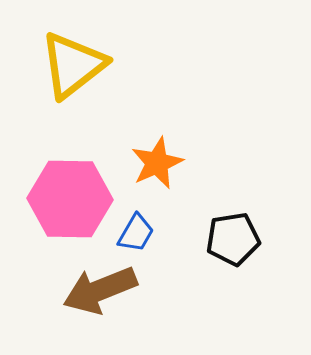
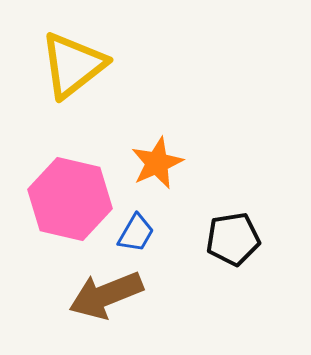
pink hexagon: rotated 12 degrees clockwise
brown arrow: moved 6 px right, 5 px down
